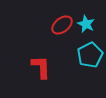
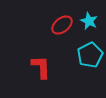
cyan star: moved 3 px right, 3 px up
